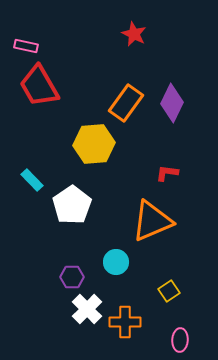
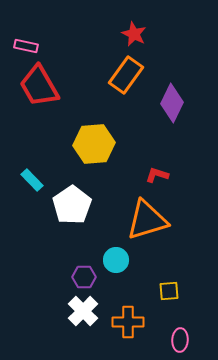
orange rectangle: moved 28 px up
red L-shape: moved 10 px left, 2 px down; rotated 10 degrees clockwise
orange triangle: moved 5 px left, 1 px up; rotated 6 degrees clockwise
cyan circle: moved 2 px up
purple hexagon: moved 12 px right
yellow square: rotated 30 degrees clockwise
white cross: moved 4 px left, 2 px down
orange cross: moved 3 px right
